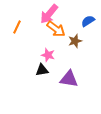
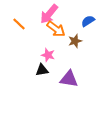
orange line: moved 2 px right, 3 px up; rotated 72 degrees counterclockwise
